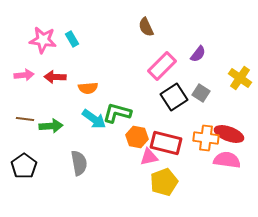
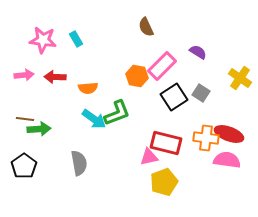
cyan rectangle: moved 4 px right
purple semicircle: moved 2 px up; rotated 96 degrees counterclockwise
green L-shape: rotated 144 degrees clockwise
green arrow: moved 12 px left, 3 px down
orange hexagon: moved 61 px up
